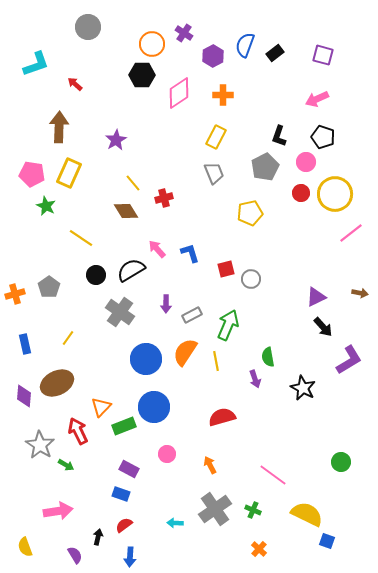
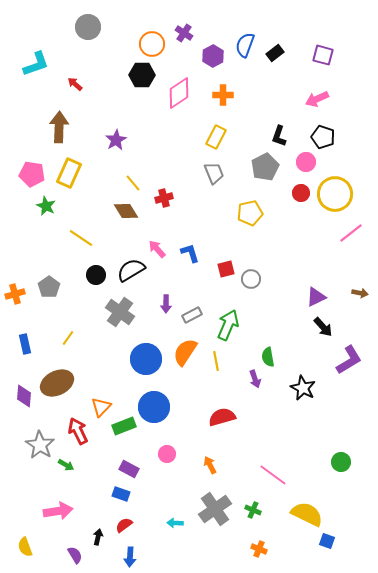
orange cross at (259, 549): rotated 21 degrees counterclockwise
